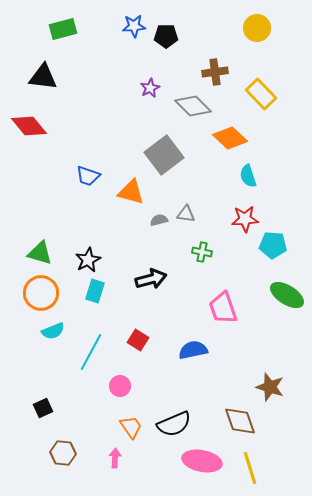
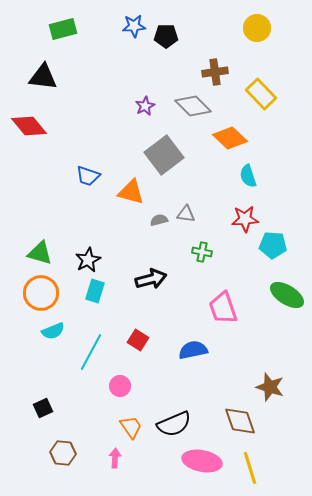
purple star at (150, 88): moved 5 px left, 18 px down
